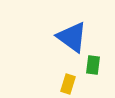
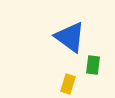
blue triangle: moved 2 px left
